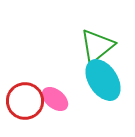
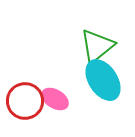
pink ellipse: rotated 8 degrees counterclockwise
